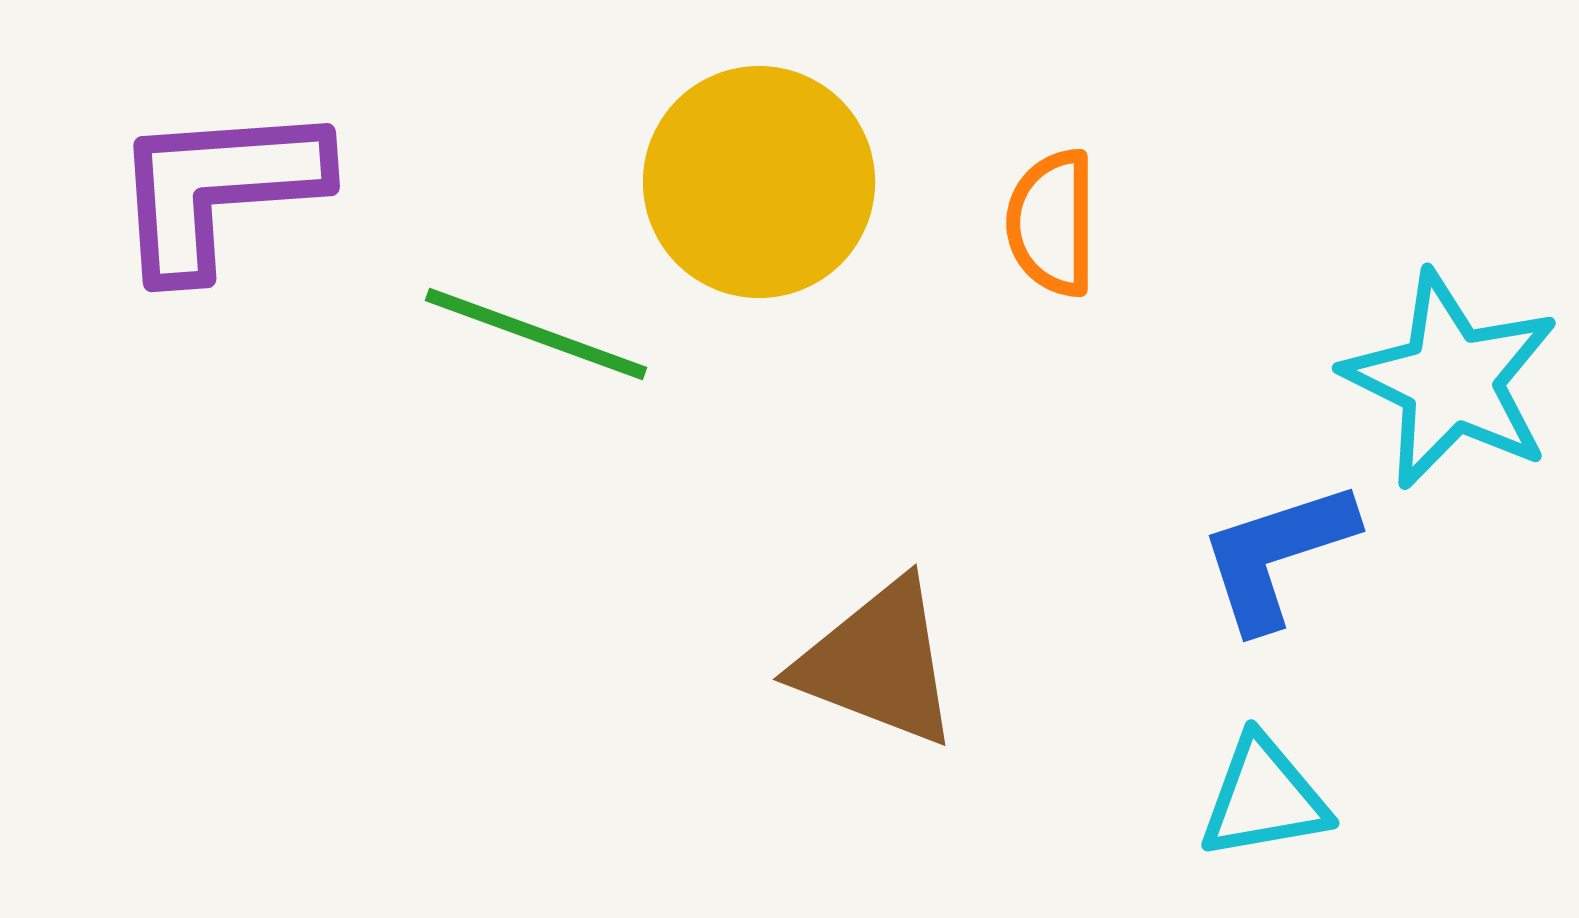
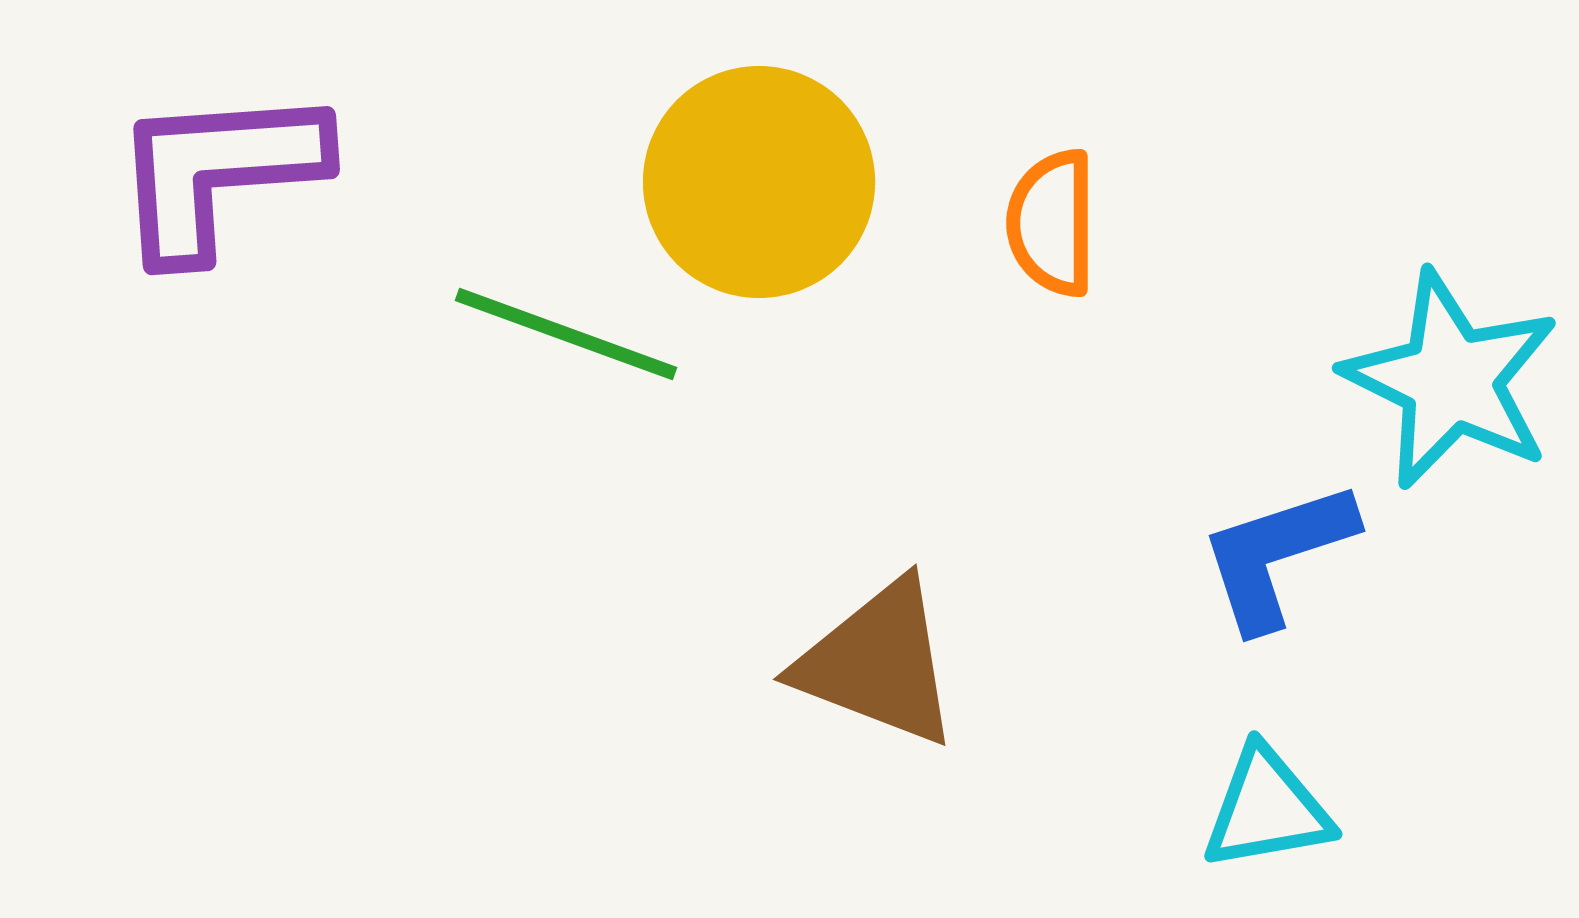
purple L-shape: moved 17 px up
green line: moved 30 px right
cyan triangle: moved 3 px right, 11 px down
